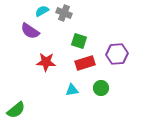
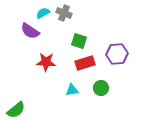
cyan semicircle: moved 1 px right, 2 px down
